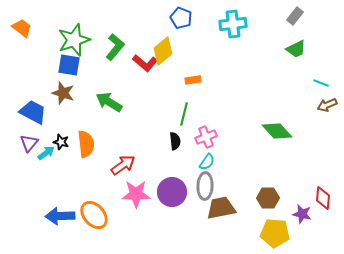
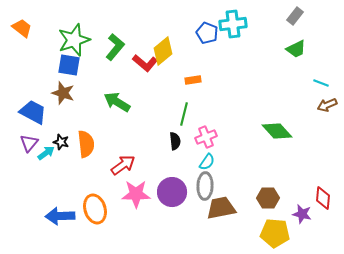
blue pentagon: moved 26 px right, 15 px down
green arrow: moved 8 px right
orange ellipse: moved 1 px right, 6 px up; rotated 24 degrees clockwise
